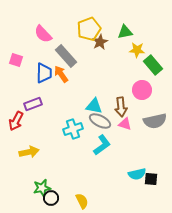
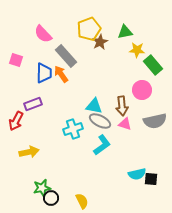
brown arrow: moved 1 px right, 1 px up
